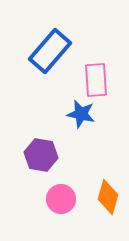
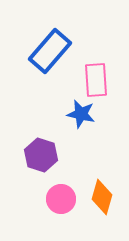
purple hexagon: rotated 8 degrees clockwise
orange diamond: moved 6 px left
